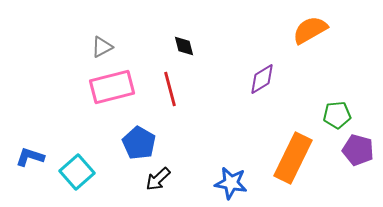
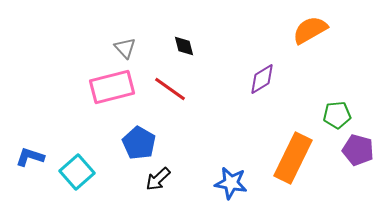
gray triangle: moved 23 px right, 1 px down; rotated 45 degrees counterclockwise
red line: rotated 40 degrees counterclockwise
